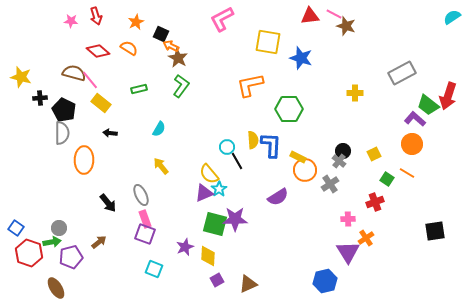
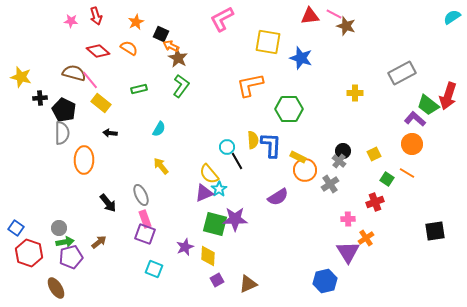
green arrow at (52, 242): moved 13 px right
